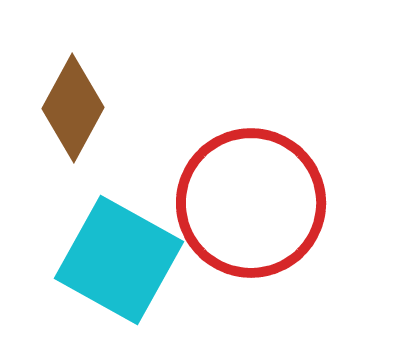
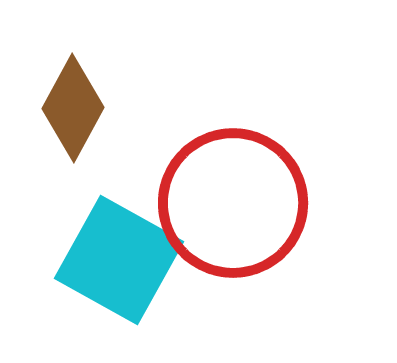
red circle: moved 18 px left
